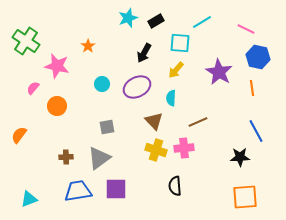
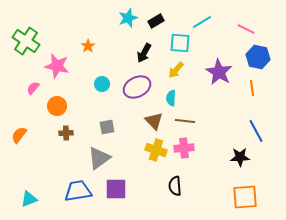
brown line: moved 13 px left, 1 px up; rotated 30 degrees clockwise
brown cross: moved 24 px up
